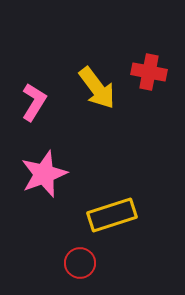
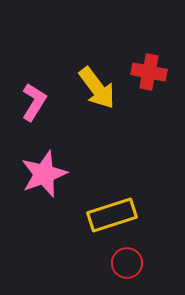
red circle: moved 47 px right
